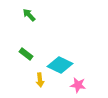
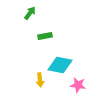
green arrow: moved 1 px right, 2 px up; rotated 80 degrees clockwise
green rectangle: moved 19 px right, 18 px up; rotated 48 degrees counterclockwise
cyan diamond: rotated 15 degrees counterclockwise
